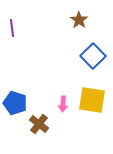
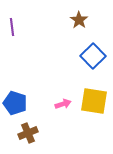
purple line: moved 1 px up
yellow square: moved 2 px right, 1 px down
pink arrow: rotated 112 degrees counterclockwise
brown cross: moved 11 px left, 9 px down; rotated 30 degrees clockwise
